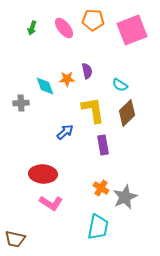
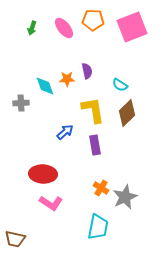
pink square: moved 3 px up
purple rectangle: moved 8 px left
